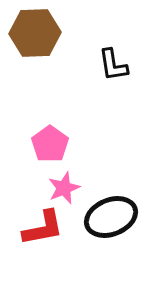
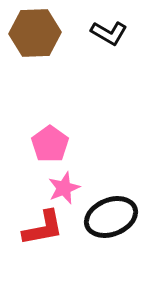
black L-shape: moved 4 px left, 32 px up; rotated 51 degrees counterclockwise
